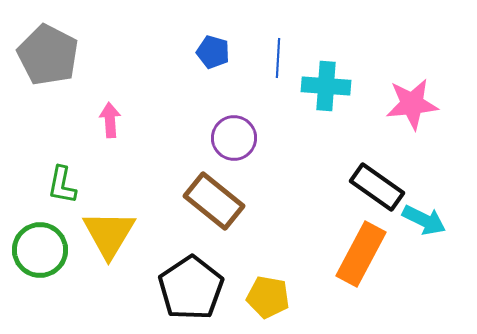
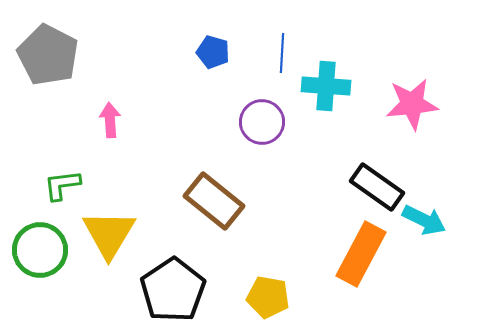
blue line: moved 4 px right, 5 px up
purple circle: moved 28 px right, 16 px up
green L-shape: rotated 72 degrees clockwise
black pentagon: moved 18 px left, 2 px down
